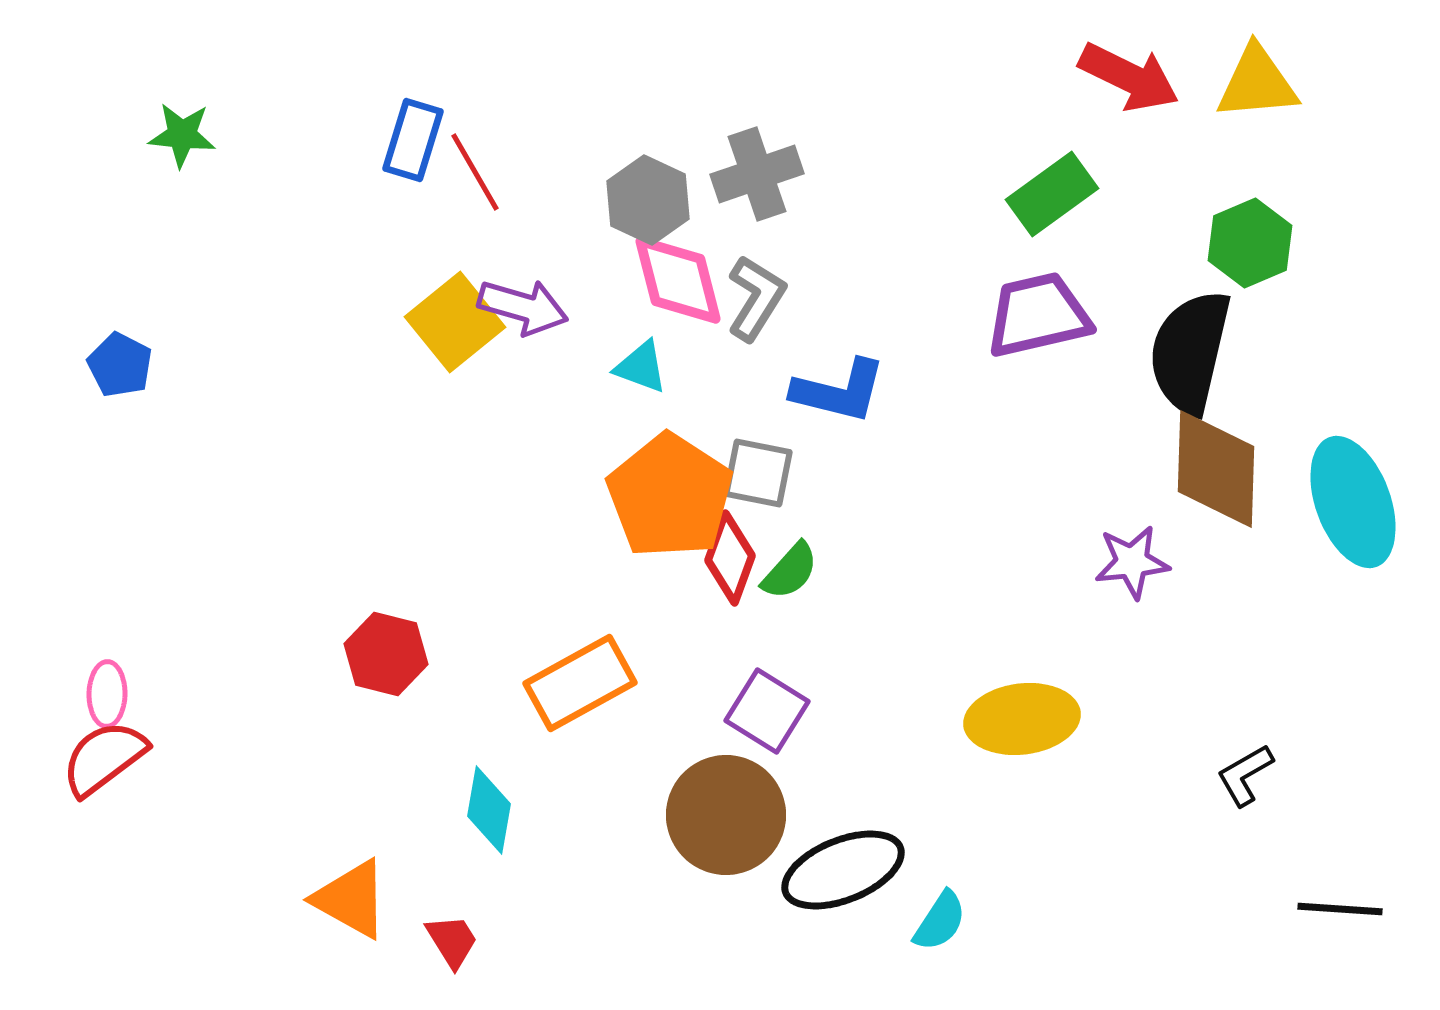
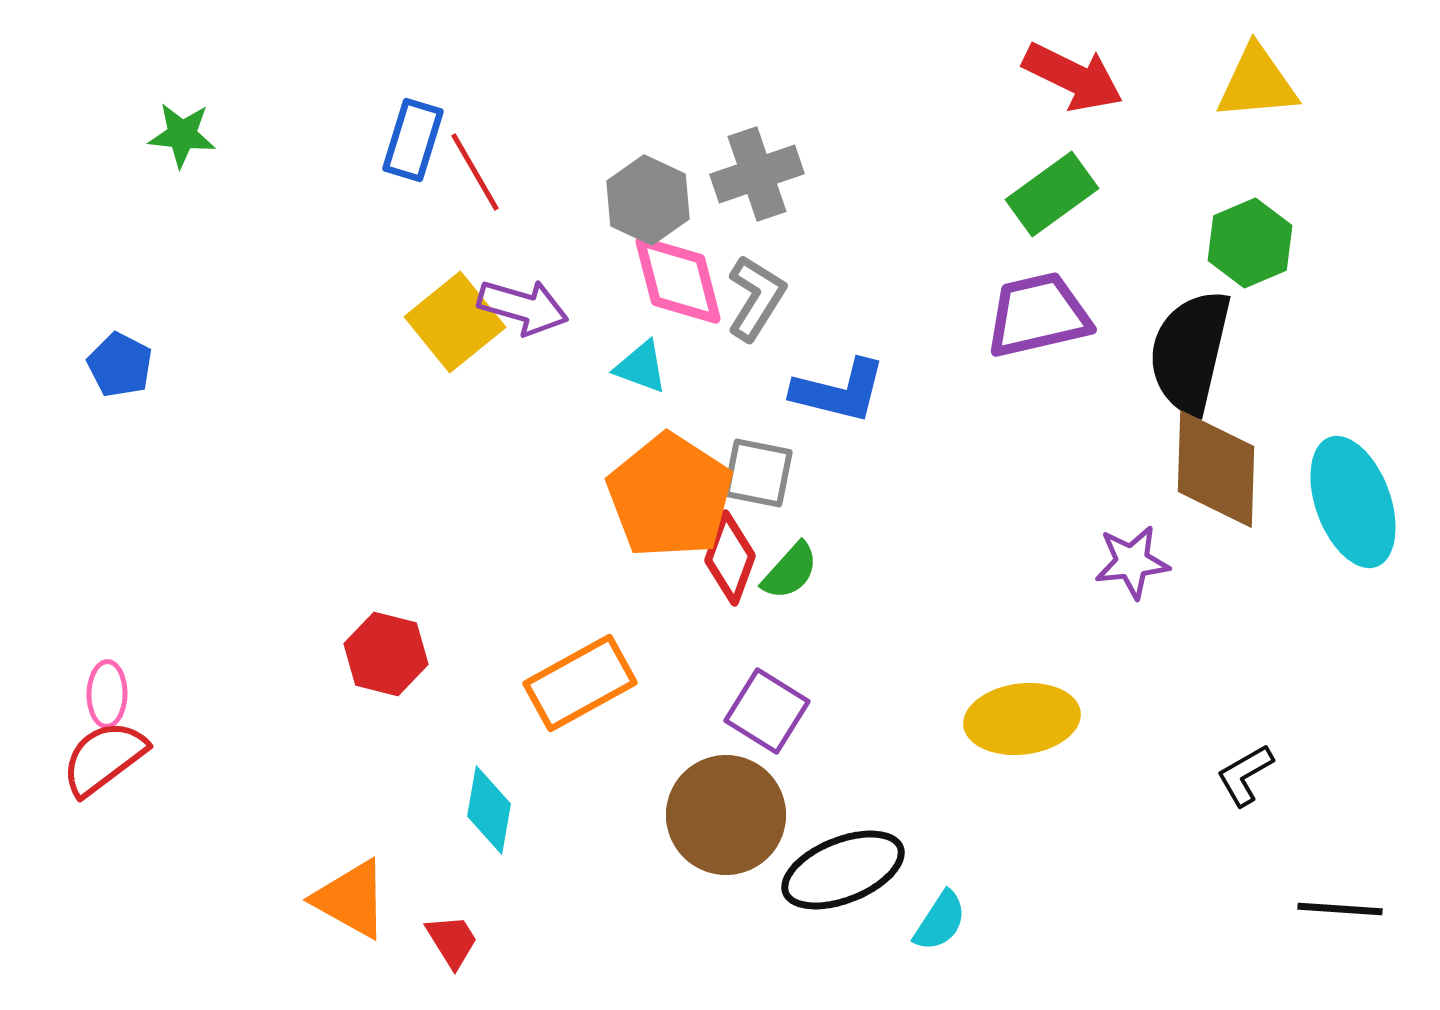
red arrow: moved 56 px left
